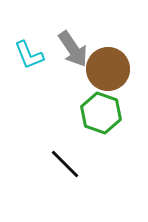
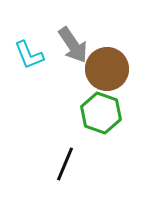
gray arrow: moved 4 px up
brown circle: moved 1 px left
black line: rotated 68 degrees clockwise
